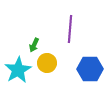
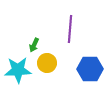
cyan star: rotated 28 degrees clockwise
